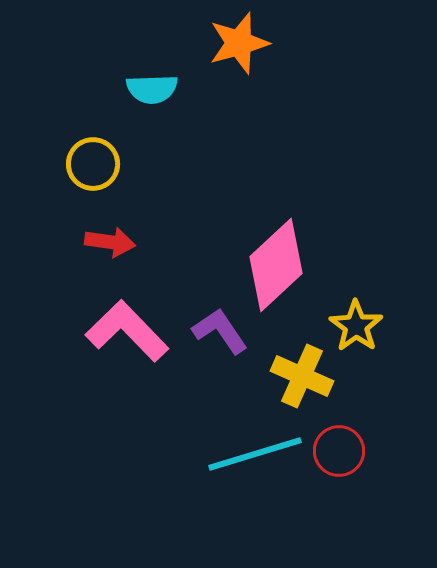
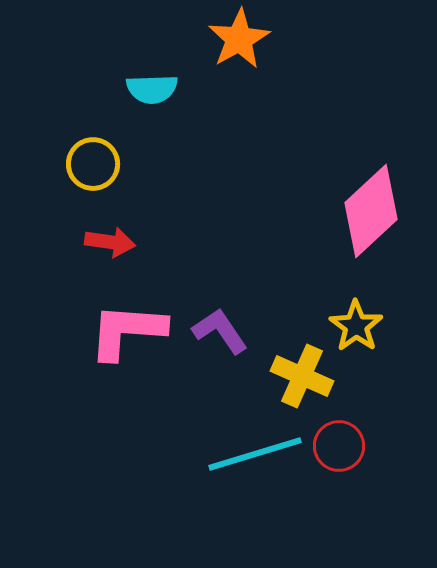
orange star: moved 4 px up; rotated 14 degrees counterclockwise
pink diamond: moved 95 px right, 54 px up
pink L-shape: rotated 42 degrees counterclockwise
red circle: moved 5 px up
